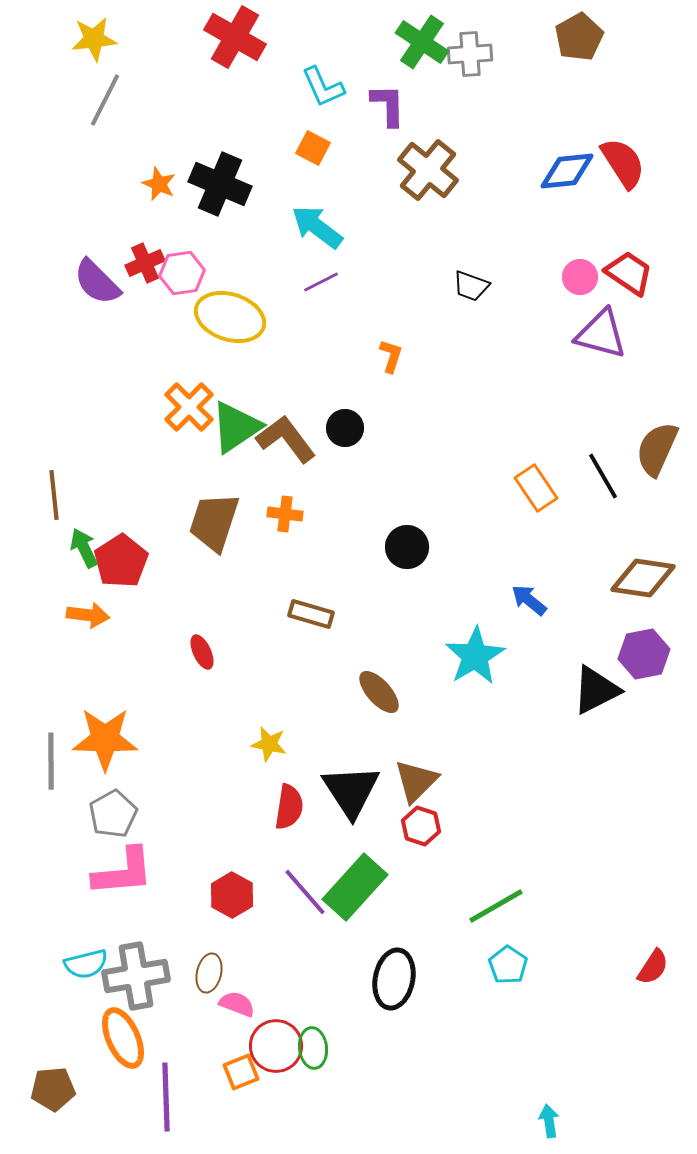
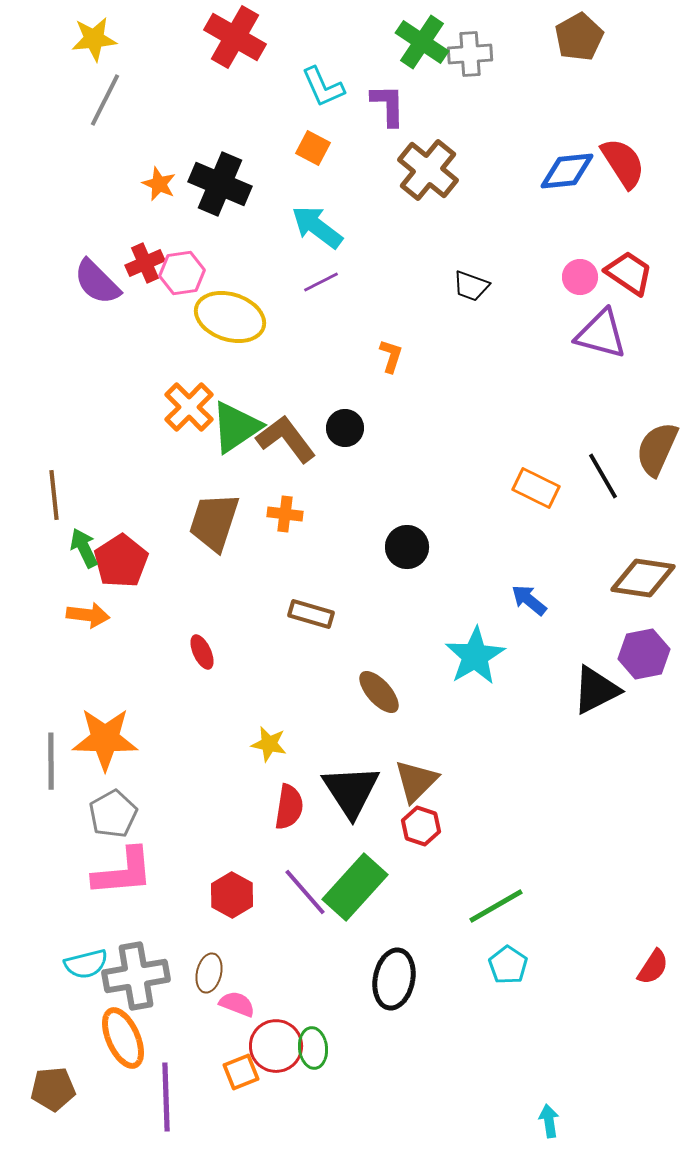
orange rectangle at (536, 488): rotated 30 degrees counterclockwise
